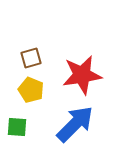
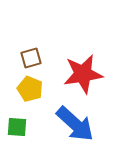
red star: moved 1 px right, 1 px up
yellow pentagon: moved 1 px left, 1 px up
blue arrow: rotated 87 degrees clockwise
